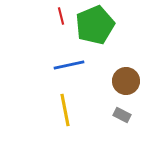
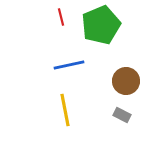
red line: moved 1 px down
green pentagon: moved 6 px right
